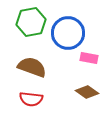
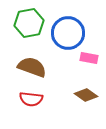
green hexagon: moved 2 px left, 1 px down
brown diamond: moved 1 px left, 3 px down
